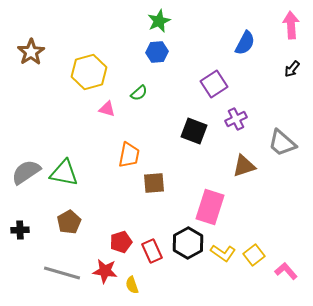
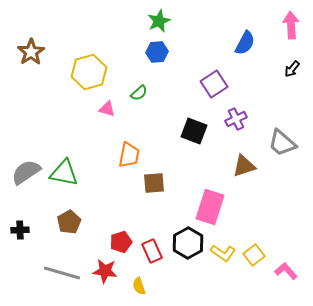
yellow semicircle: moved 7 px right, 1 px down
